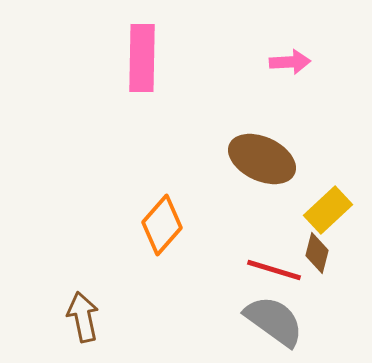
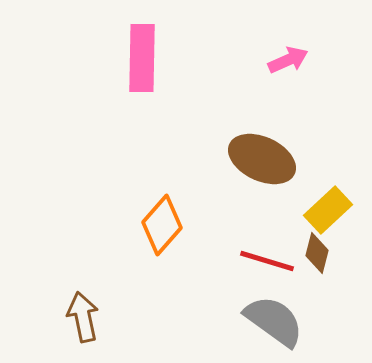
pink arrow: moved 2 px left, 2 px up; rotated 21 degrees counterclockwise
red line: moved 7 px left, 9 px up
